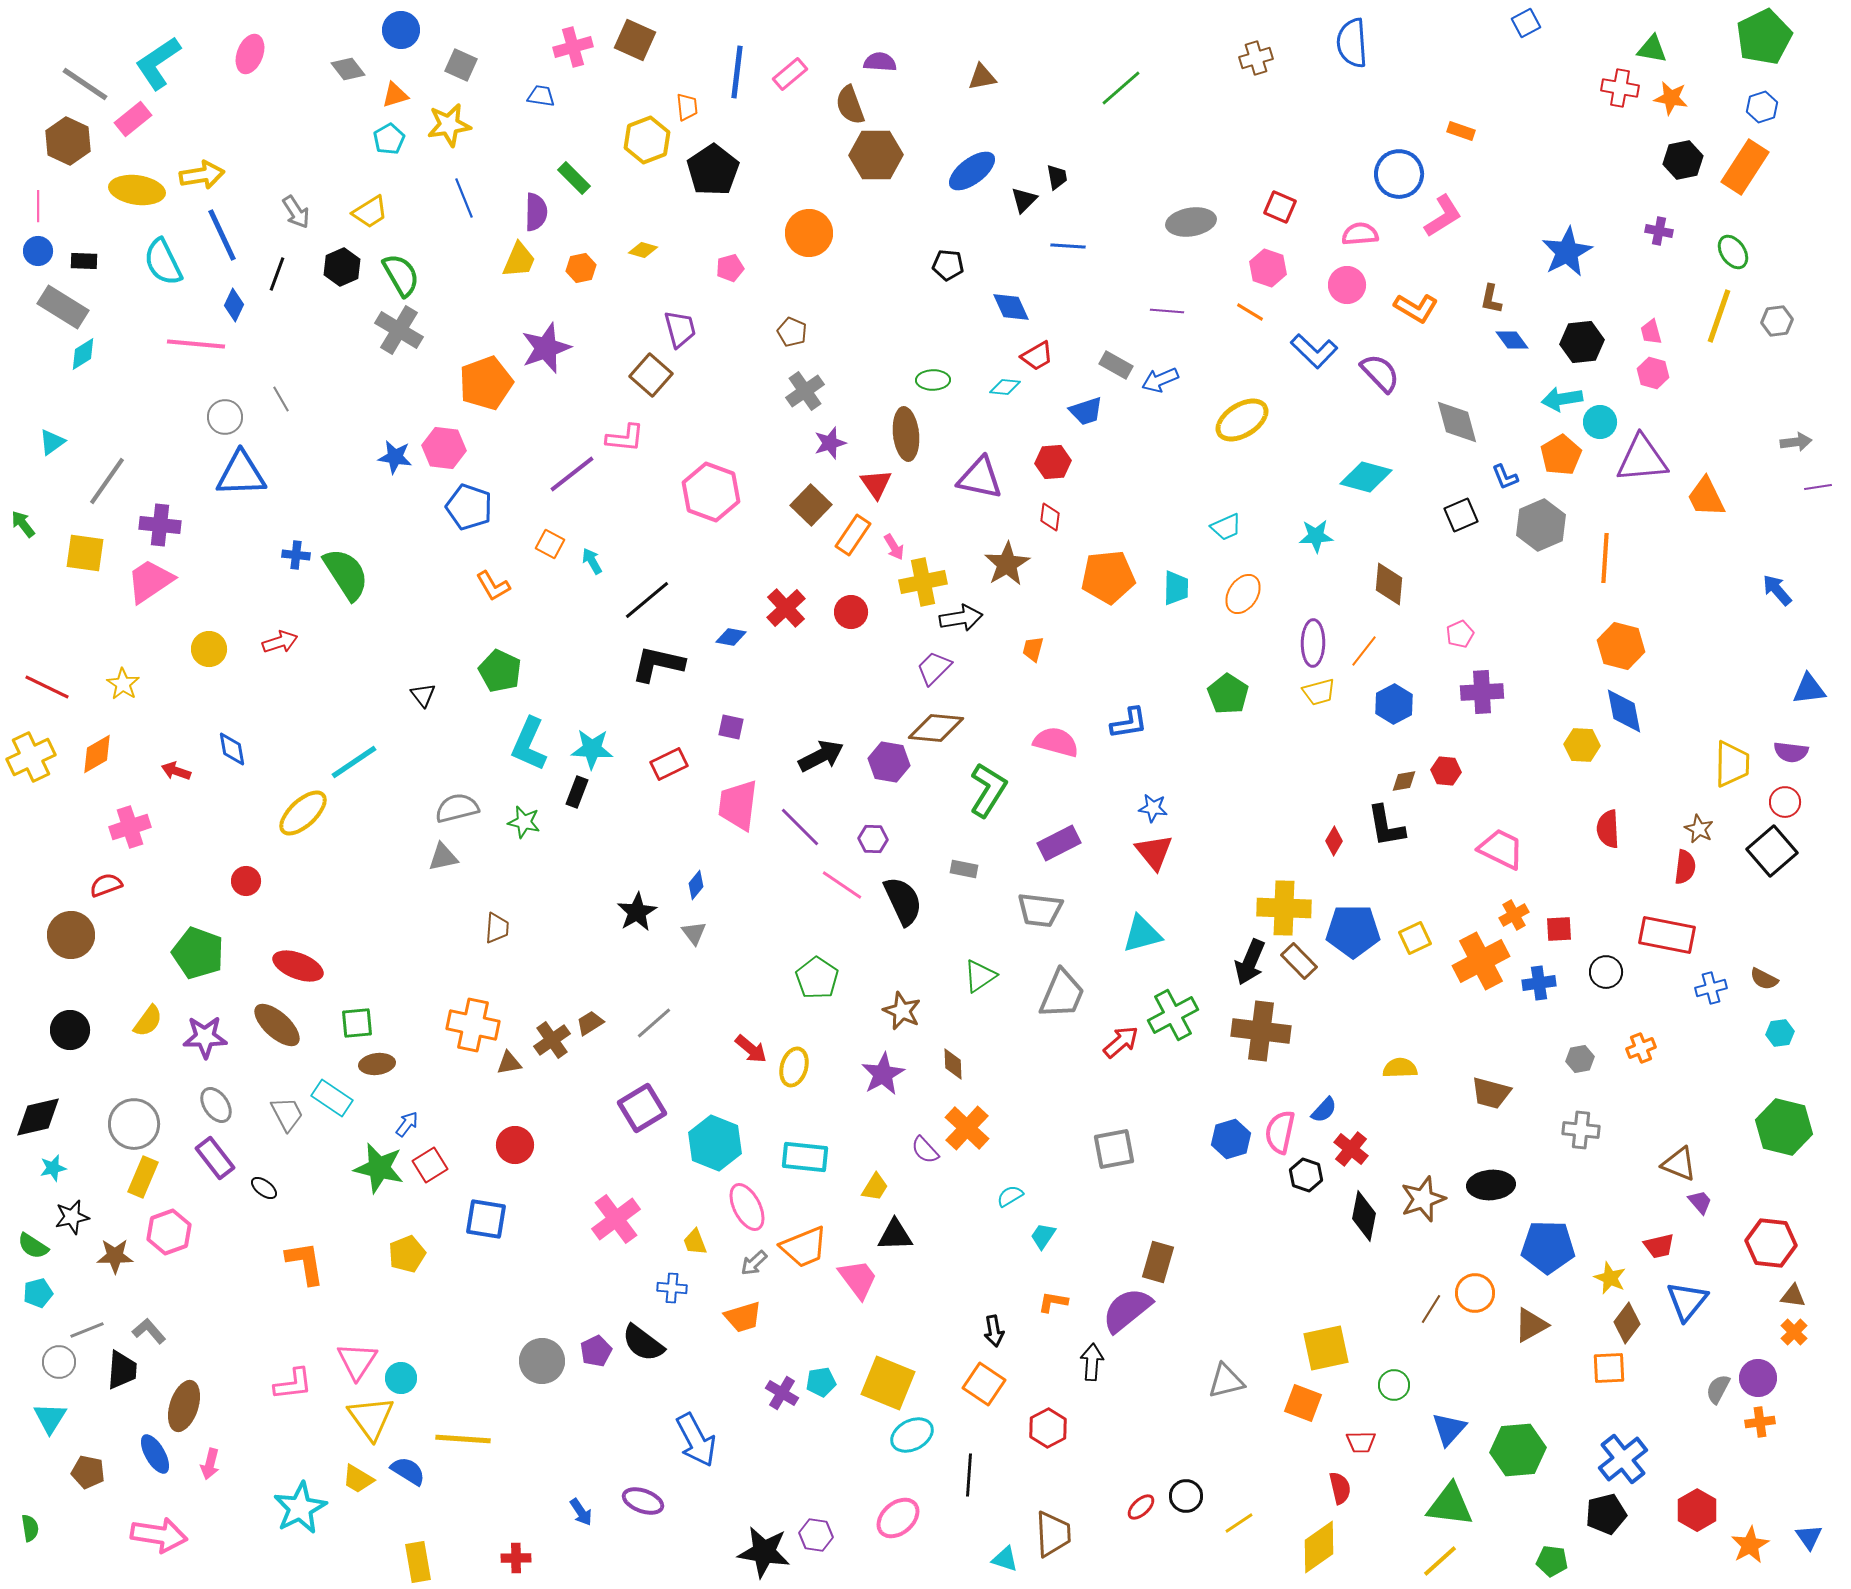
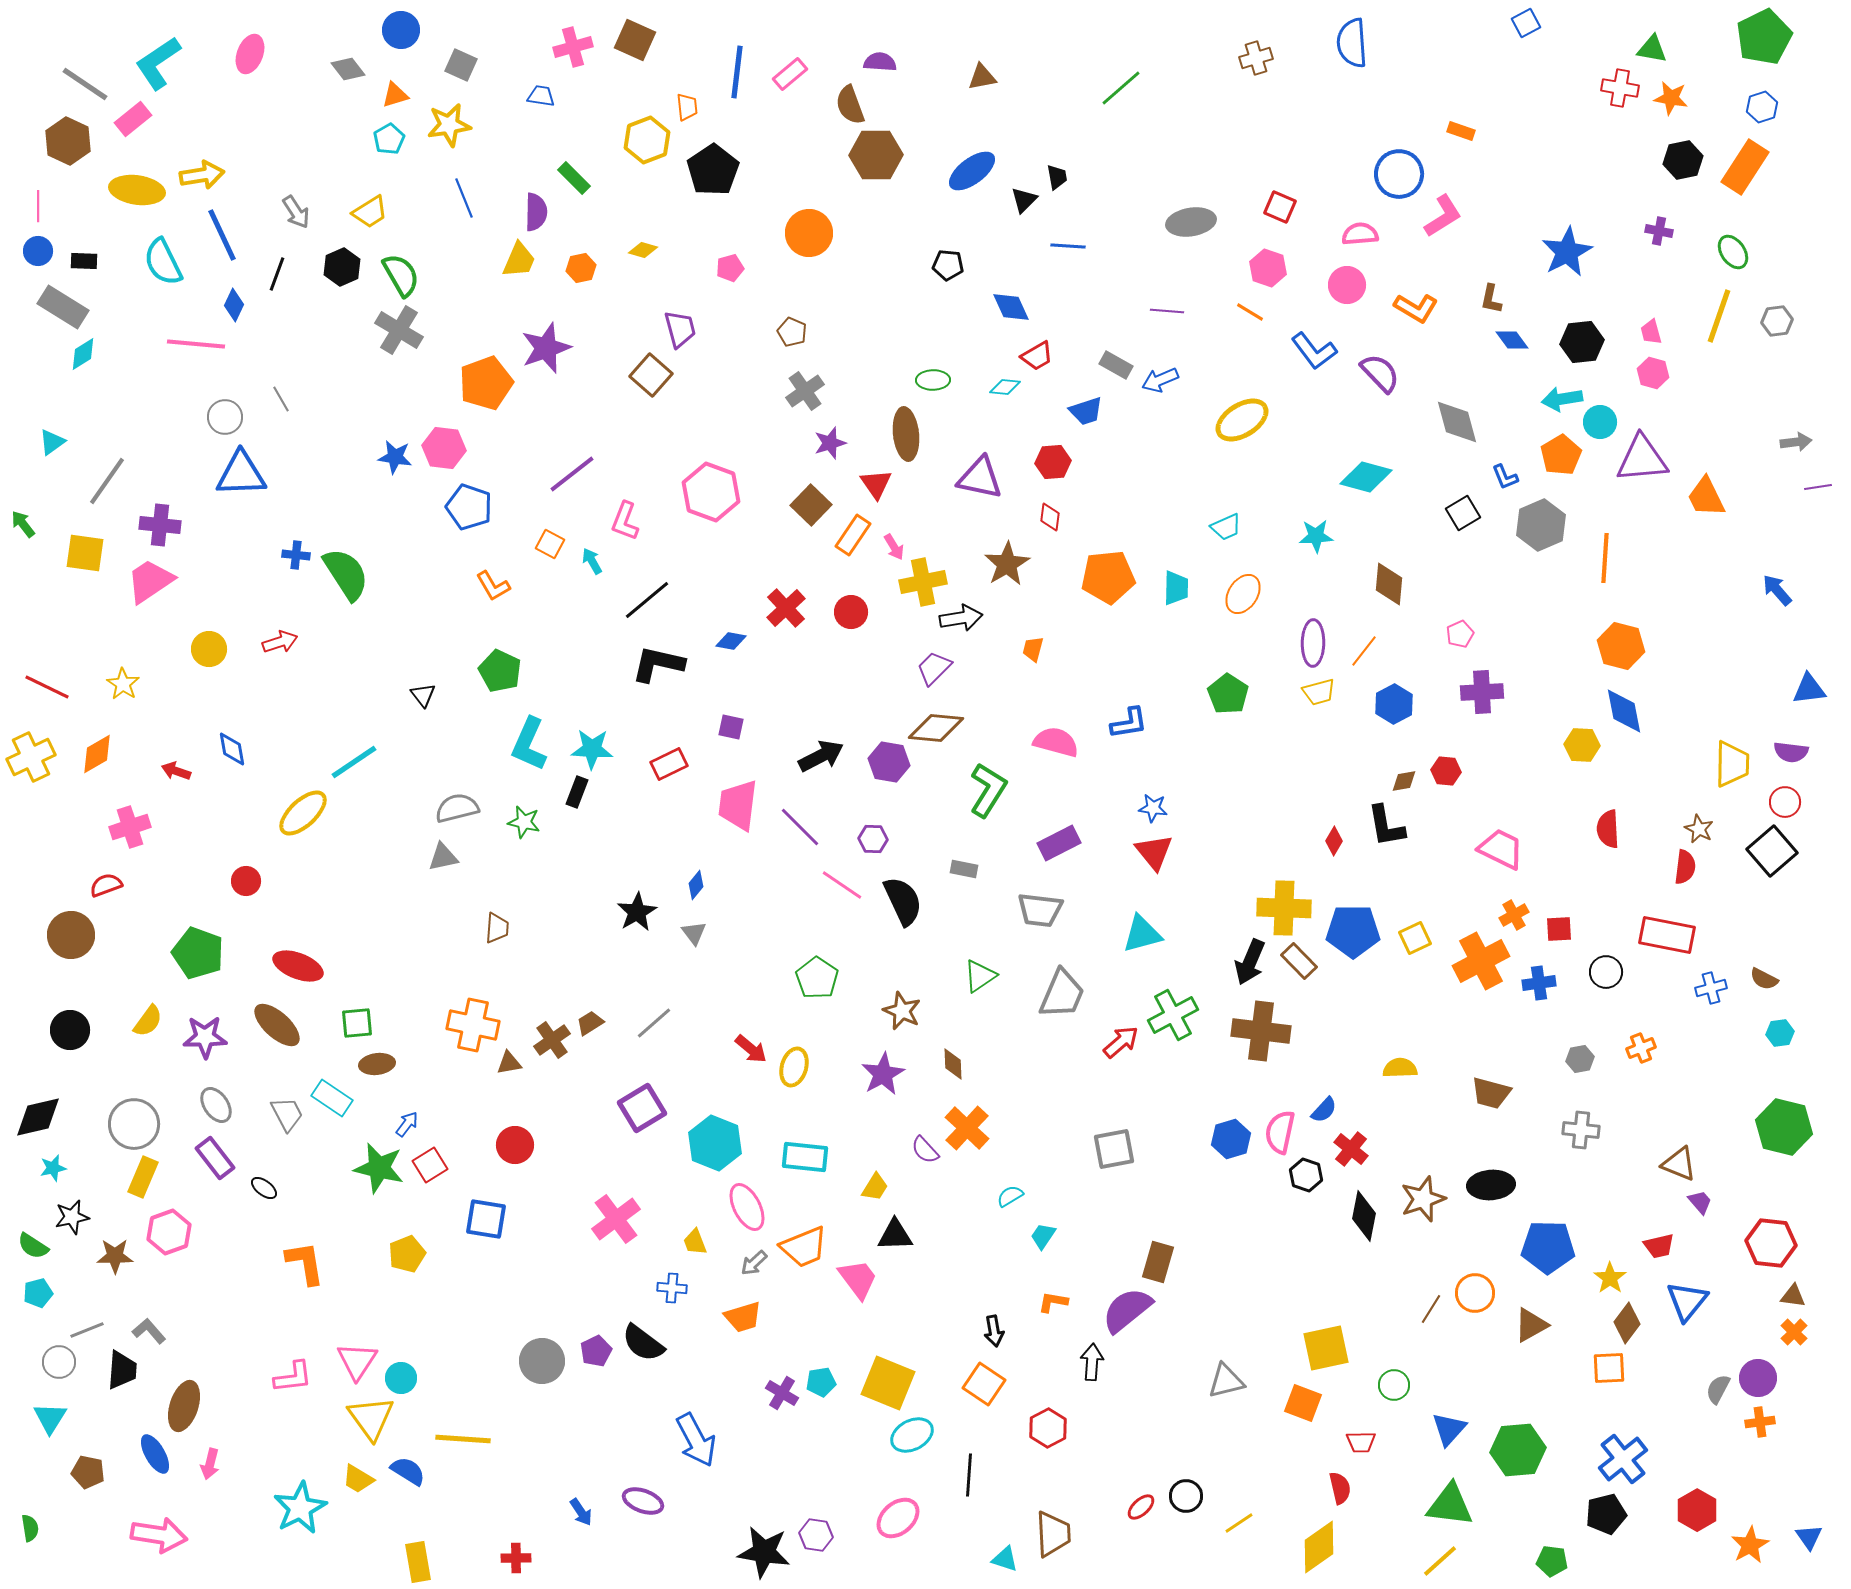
blue L-shape at (1314, 351): rotated 9 degrees clockwise
pink L-shape at (625, 438): moved 83 px down; rotated 105 degrees clockwise
black square at (1461, 515): moved 2 px right, 2 px up; rotated 8 degrees counterclockwise
blue diamond at (731, 637): moved 4 px down
yellow star at (1610, 1278): rotated 12 degrees clockwise
pink L-shape at (293, 1384): moved 7 px up
